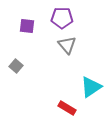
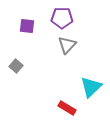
gray triangle: rotated 24 degrees clockwise
cyan triangle: rotated 10 degrees counterclockwise
